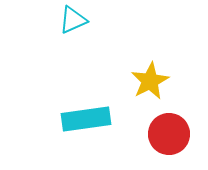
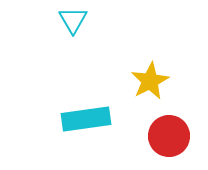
cyan triangle: rotated 36 degrees counterclockwise
red circle: moved 2 px down
